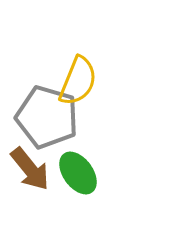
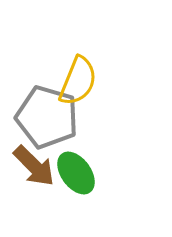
brown arrow: moved 4 px right, 3 px up; rotated 6 degrees counterclockwise
green ellipse: moved 2 px left
